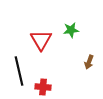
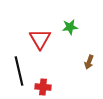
green star: moved 1 px left, 3 px up
red triangle: moved 1 px left, 1 px up
